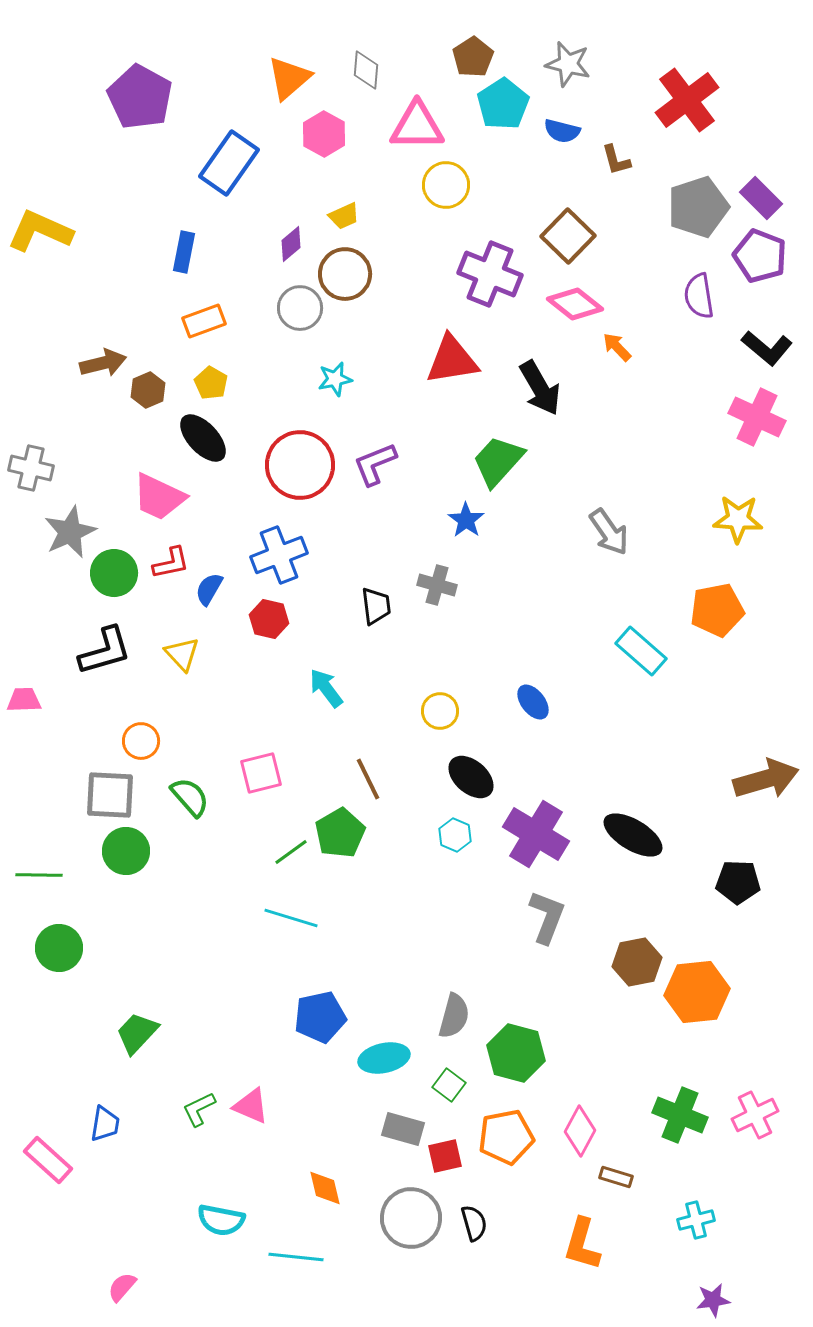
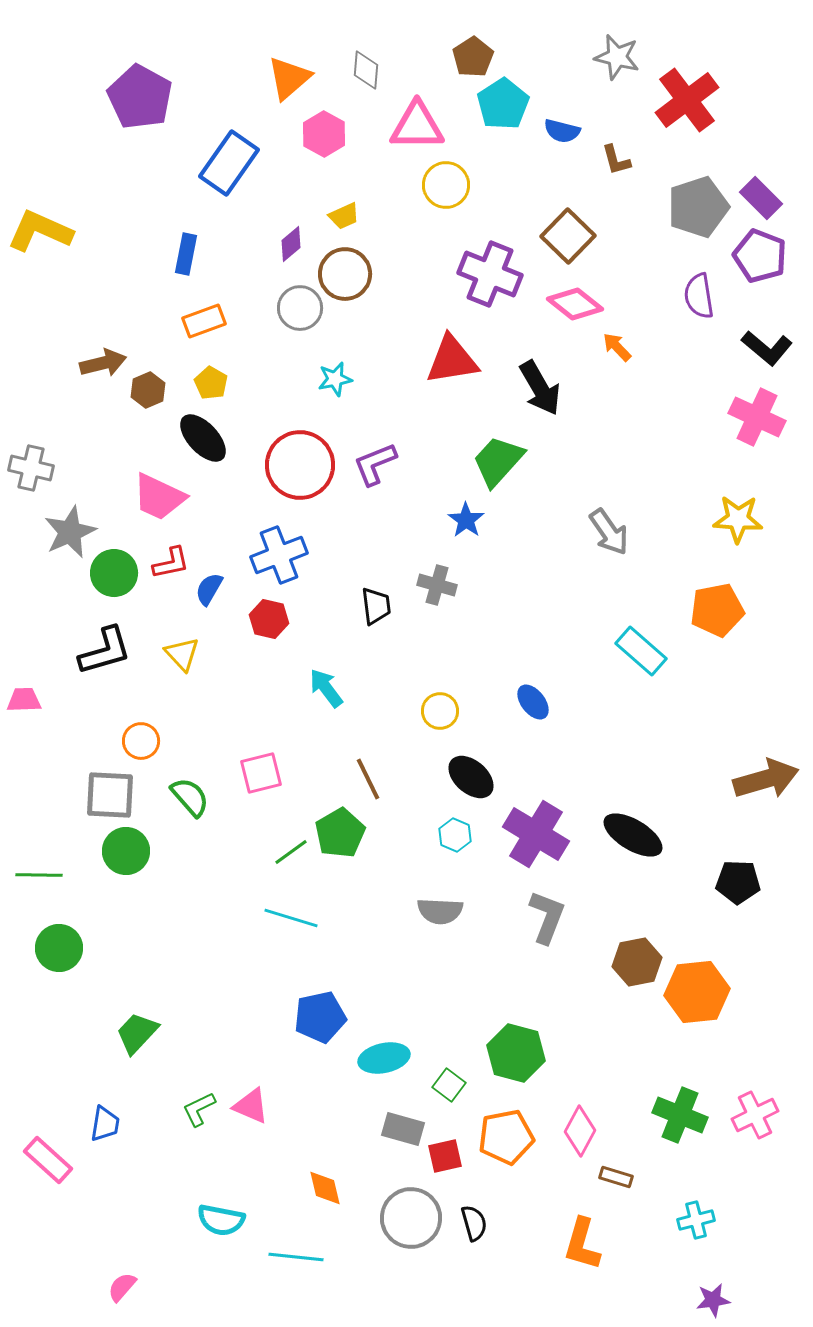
gray star at (568, 64): moved 49 px right, 7 px up
blue rectangle at (184, 252): moved 2 px right, 2 px down
gray semicircle at (454, 1016): moved 14 px left, 105 px up; rotated 78 degrees clockwise
